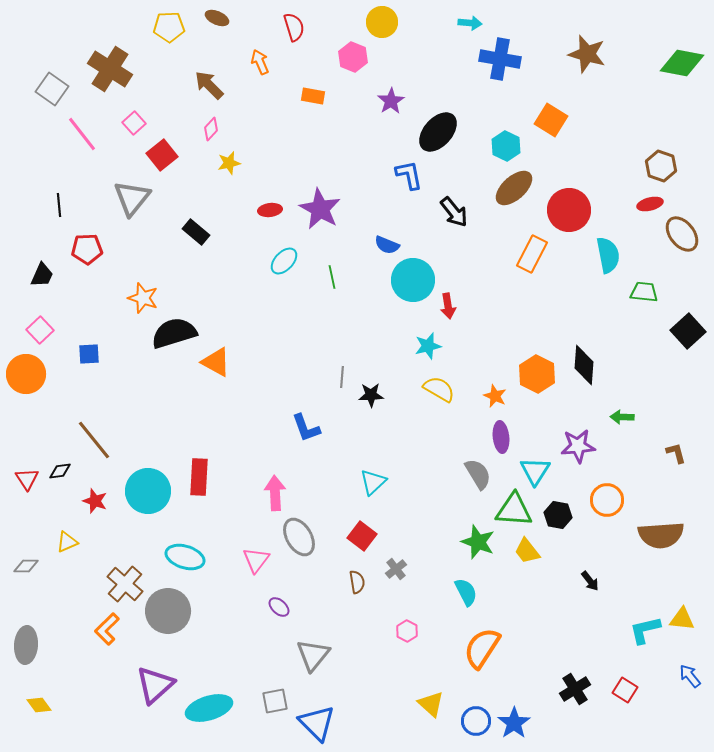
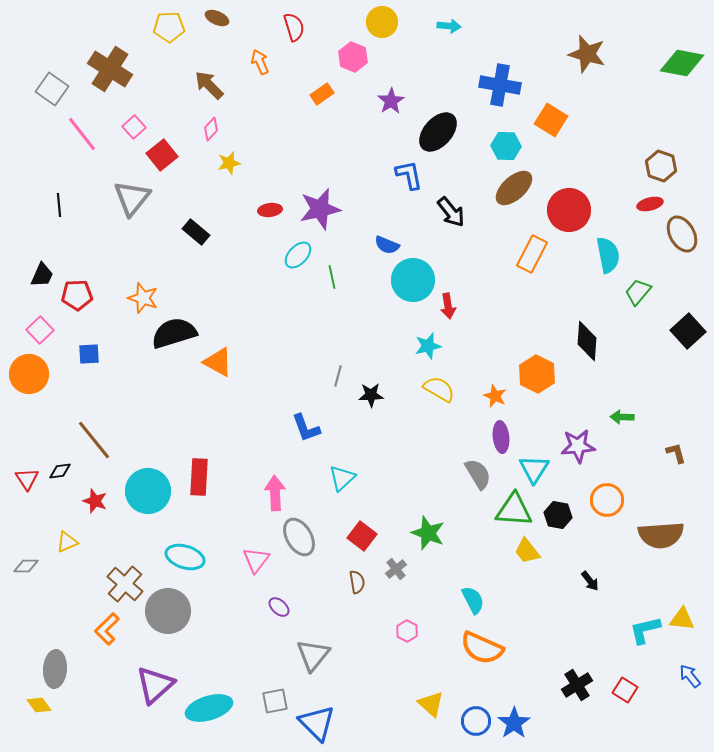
cyan arrow at (470, 23): moved 21 px left, 3 px down
blue cross at (500, 59): moved 26 px down
orange rectangle at (313, 96): moved 9 px right, 2 px up; rotated 45 degrees counterclockwise
pink square at (134, 123): moved 4 px down
cyan hexagon at (506, 146): rotated 24 degrees counterclockwise
purple star at (320, 209): rotated 30 degrees clockwise
black arrow at (454, 212): moved 3 px left
brown ellipse at (682, 234): rotated 9 degrees clockwise
red pentagon at (87, 249): moved 10 px left, 46 px down
cyan ellipse at (284, 261): moved 14 px right, 6 px up
green trapezoid at (644, 292): moved 6 px left; rotated 56 degrees counterclockwise
orange triangle at (216, 362): moved 2 px right
black diamond at (584, 365): moved 3 px right, 24 px up
orange circle at (26, 374): moved 3 px right
gray line at (342, 377): moved 4 px left, 1 px up; rotated 10 degrees clockwise
cyan triangle at (535, 471): moved 1 px left, 2 px up
cyan triangle at (373, 482): moved 31 px left, 4 px up
green star at (478, 542): moved 50 px left, 9 px up
cyan semicircle at (466, 592): moved 7 px right, 8 px down
gray ellipse at (26, 645): moved 29 px right, 24 px down
orange semicircle at (482, 648): rotated 99 degrees counterclockwise
black cross at (575, 689): moved 2 px right, 4 px up
